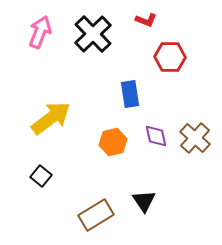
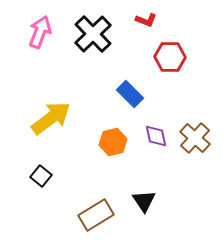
blue rectangle: rotated 36 degrees counterclockwise
